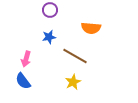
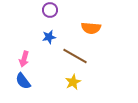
pink arrow: moved 2 px left
